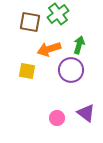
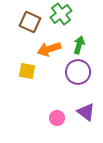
green cross: moved 3 px right
brown square: rotated 15 degrees clockwise
purple circle: moved 7 px right, 2 px down
purple triangle: moved 1 px up
